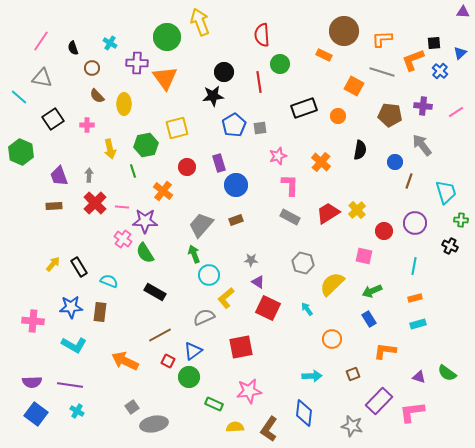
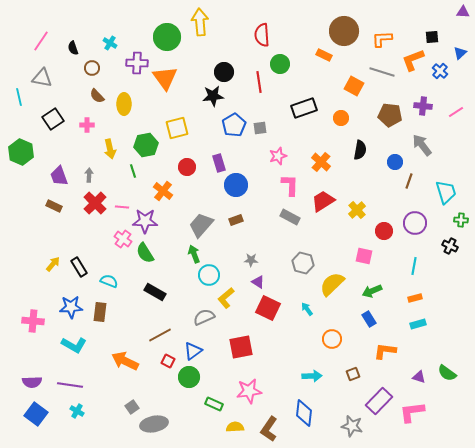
yellow arrow at (200, 22): rotated 16 degrees clockwise
black square at (434, 43): moved 2 px left, 6 px up
cyan line at (19, 97): rotated 36 degrees clockwise
orange circle at (338, 116): moved 3 px right, 2 px down
brown rectangle at (54, 206): rotated 28 degrees clockwise
red trapezoid at (328, 213): moved 5 px left, 12 px up
